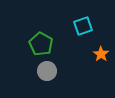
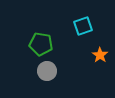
green pentagon: rotated 20 degrees counterclockwise
orange star: moved 1 px left, 1 px down
